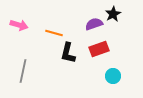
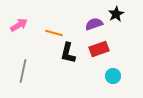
black star: moved 3 px right
pink arrow: rotated 48 degrees counterclockwise
